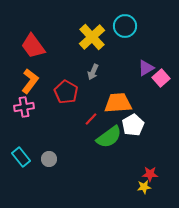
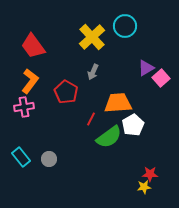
red line: rotated 16 degrees counterclockwise
